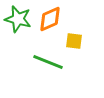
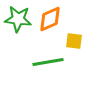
green star: rotated 8 degrees counterclockwise
green line: rotated 32 degrees counterclockwise
